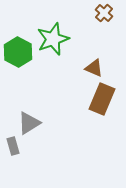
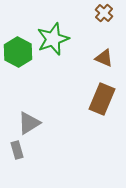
brown triangle: moved 10 px right, 10 px up
gray rectangle: moved 4 px right, 4 px down
